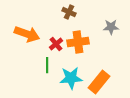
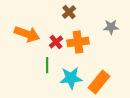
brown cross: rotated 24 degrees clockwise
red cross: moved 2 px up
